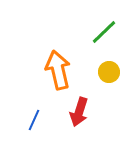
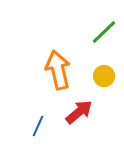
yellow circle: moved 5 px left, 4 px down
red arrow: rotated 148 degrees counterclockwise
blue line: moved 4 px right, 6 px down
